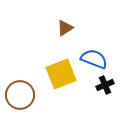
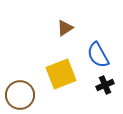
blue semicircle: moved 4 px right, 4 px up; rotated 140 degrees counterclockwise
